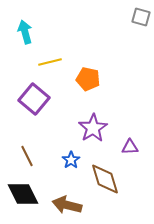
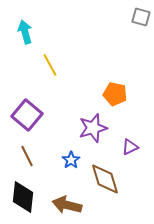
yellow line: moved 3 px down; rotated 75 degrees clockwise
orange pentagon: moved 27 px right, 15 px down
purple square: moved 7 px left, 16 px down
purple star: rotated 16 degrees clockwise
purple triangle: rotated 24 degrees counterclockwise
black diamond: moved 3 px down; rotated 32 degrees clockwise
